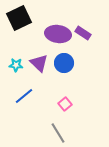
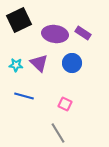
black square: moved 2 px down
purple ellipse: moved 3 px left
blue circle: moved 8 px right
blue line: rotated 54 degrees clockwise
pink square: rotated 24 degrees counterclockwise
